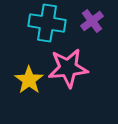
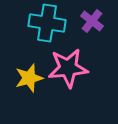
purple cross: rotated 15 degrees counterclockwise
yellow star: moved 2 px up; rotated 20 degrees clockwise
